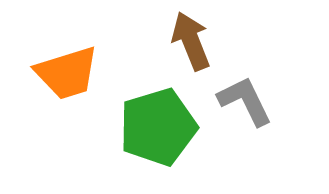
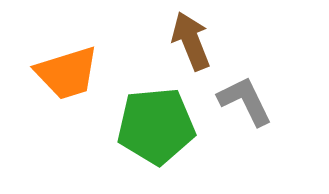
green pentagon: moved 2 px left, 1 px up; rotated 12 degrees clockwise
